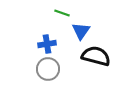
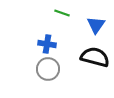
blue triangle: moved 15 px right, 6 px up
blue cross: rotated 18 degrees clockwise
black semicircle: moved 1 px left, 1 px down
